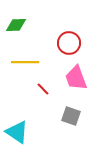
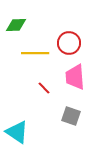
yellow line: moved 10 px right, 9 px up
pink trapezoid: moved 1 px left, 1 px up; rotated 16 degrees clockwise
red line: moved 1 px right, 1 px up
